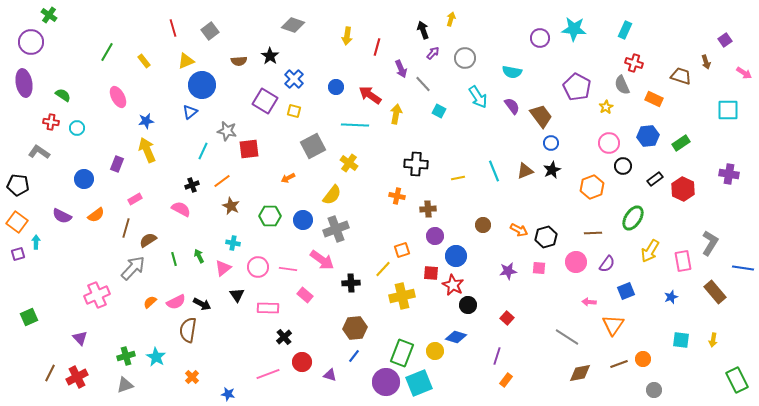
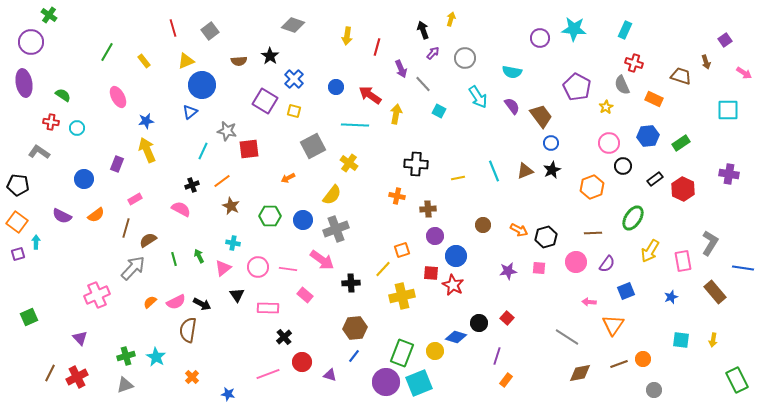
black circle at (468, 305): moved 11 px right, 18 px down
